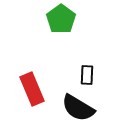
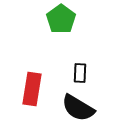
black rectangle: moved 7 px left, 2 px up
red rectangle: rotated 32 degrees clockwise
